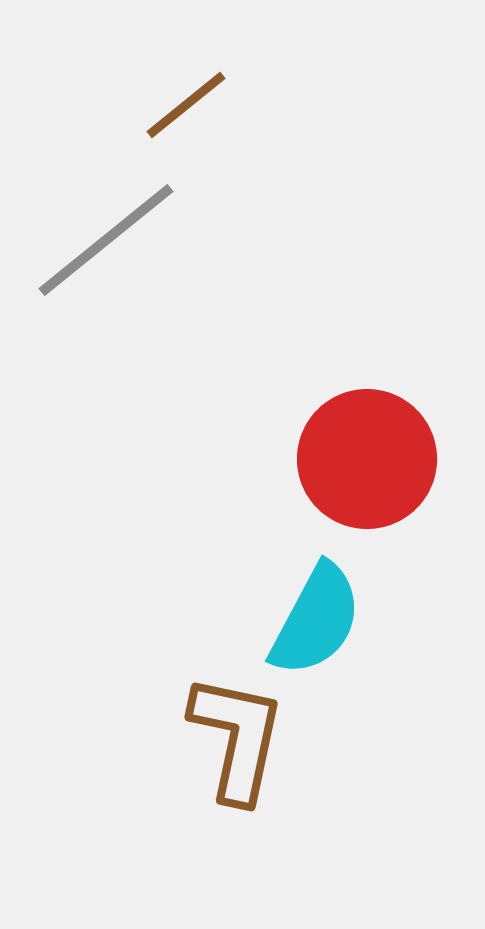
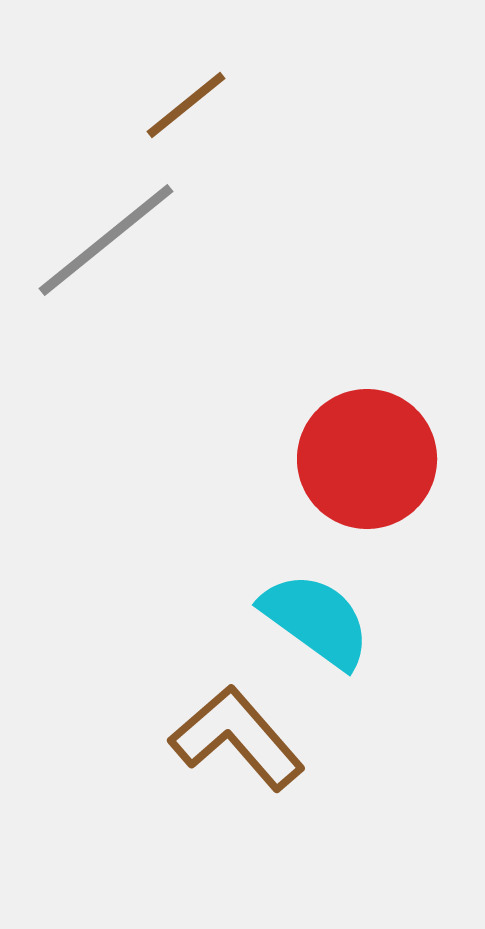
cyan semicircle: rotated 82 degrees counterclockwise
brown L-shape: rotated 53 degrees counterclockwise
